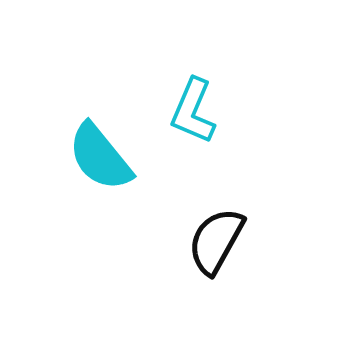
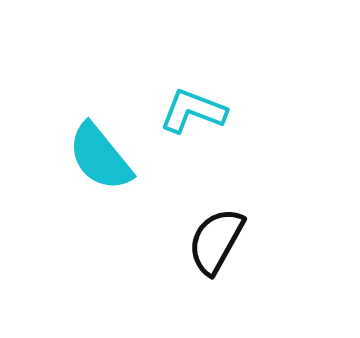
cyan L-shape: rotated 88 degrees clockwise
